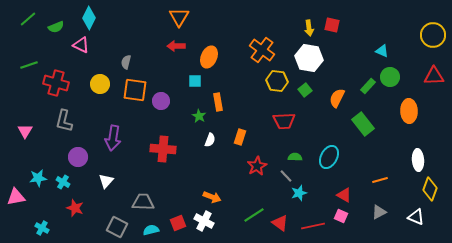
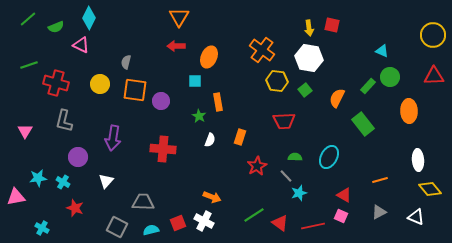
yellow diamond at (430, 189): rotated 60 degrees counterclockwise
